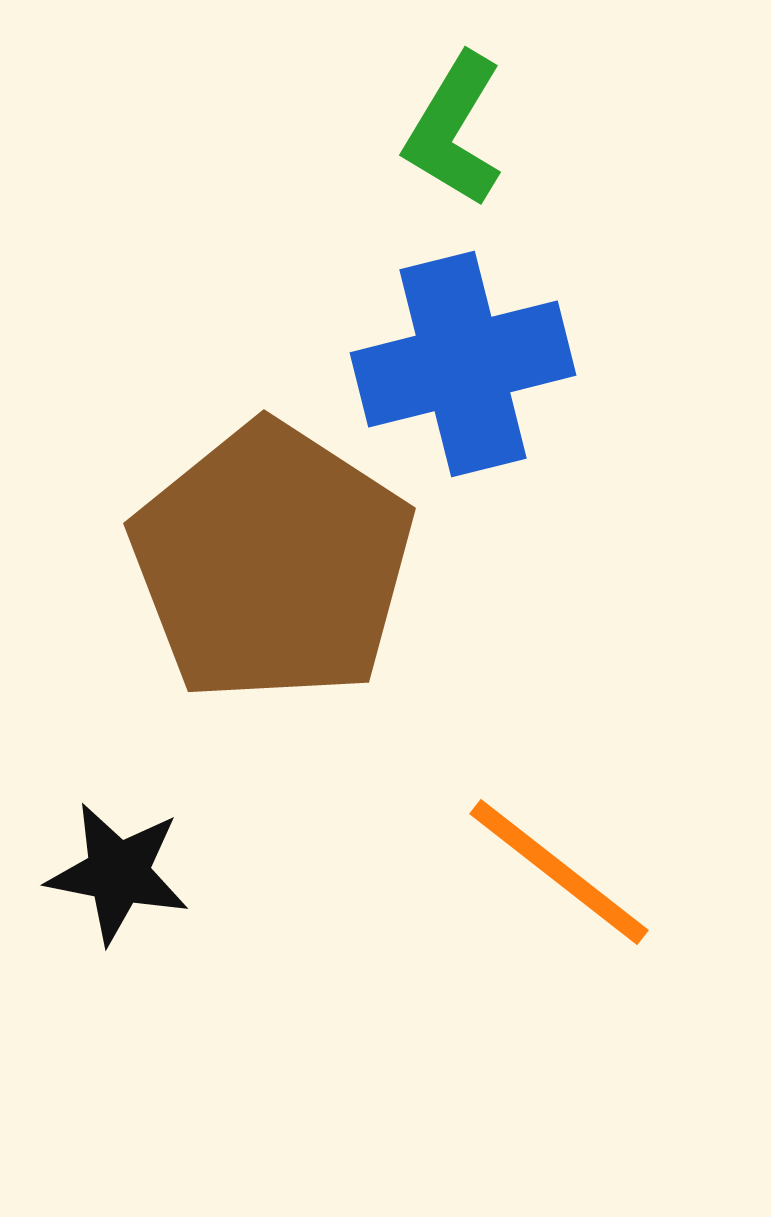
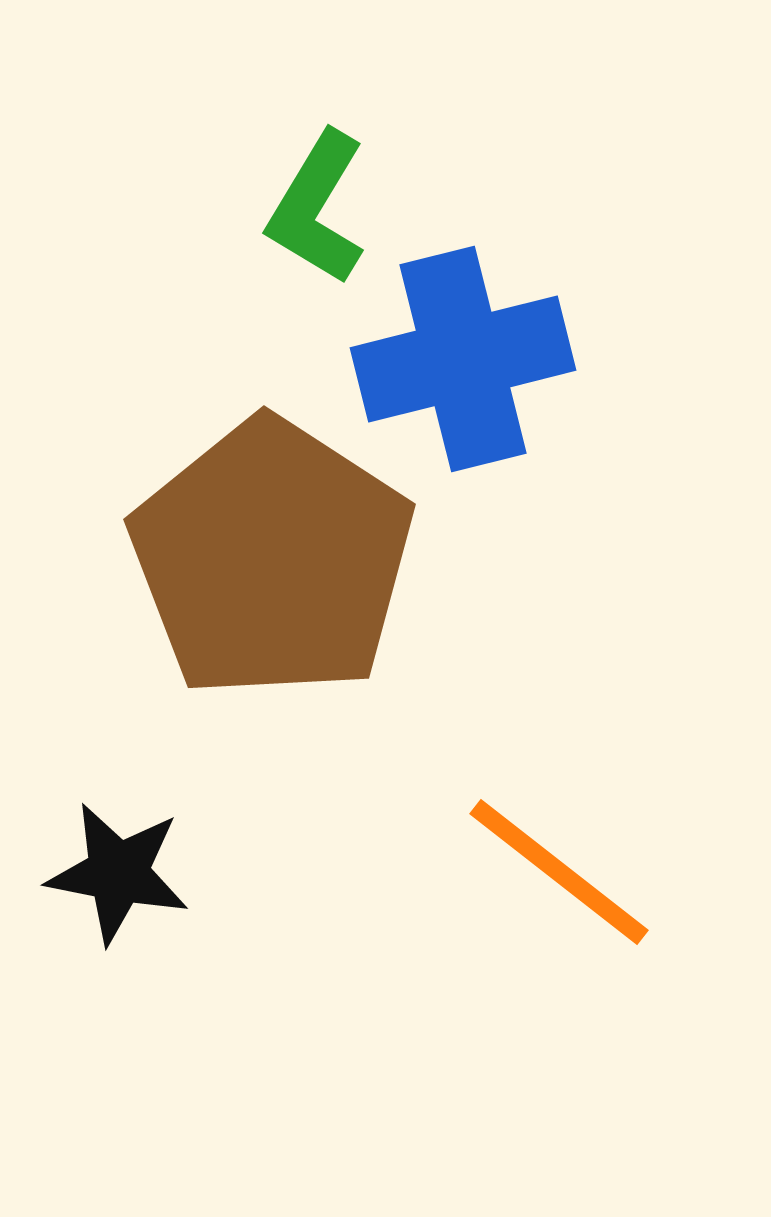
green L-shape: moved 137 px left, 78 px down
blue cross: moved 5 px up
brown pentagon: moved 4 px up
